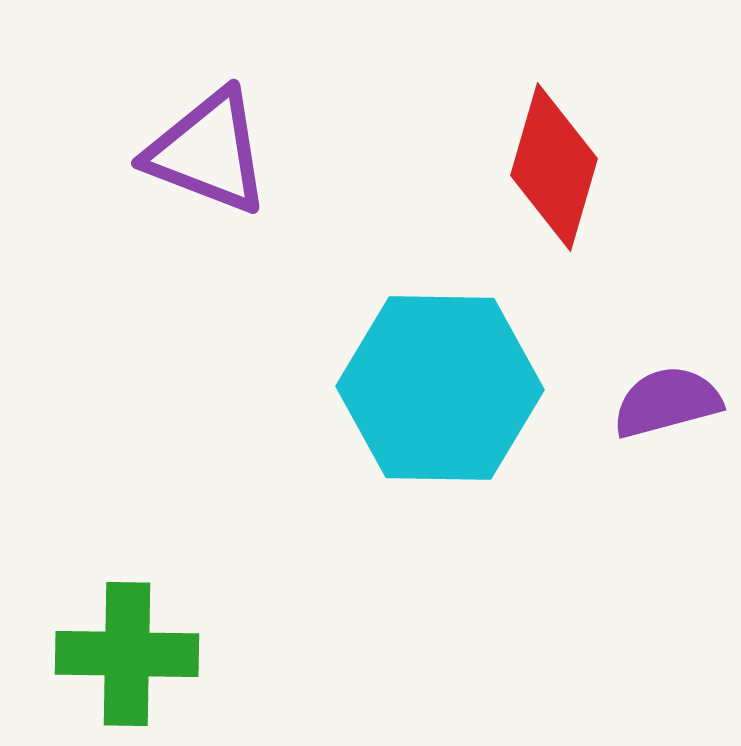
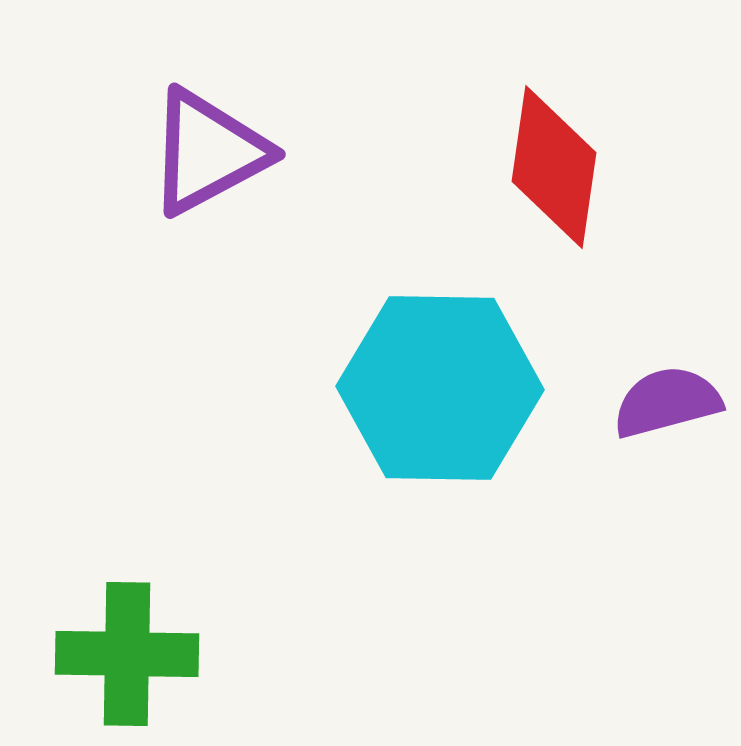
purple triangle: rotated 49 degrees counterclockwise
red diamond: rotated 8 degrees counterclockwise
